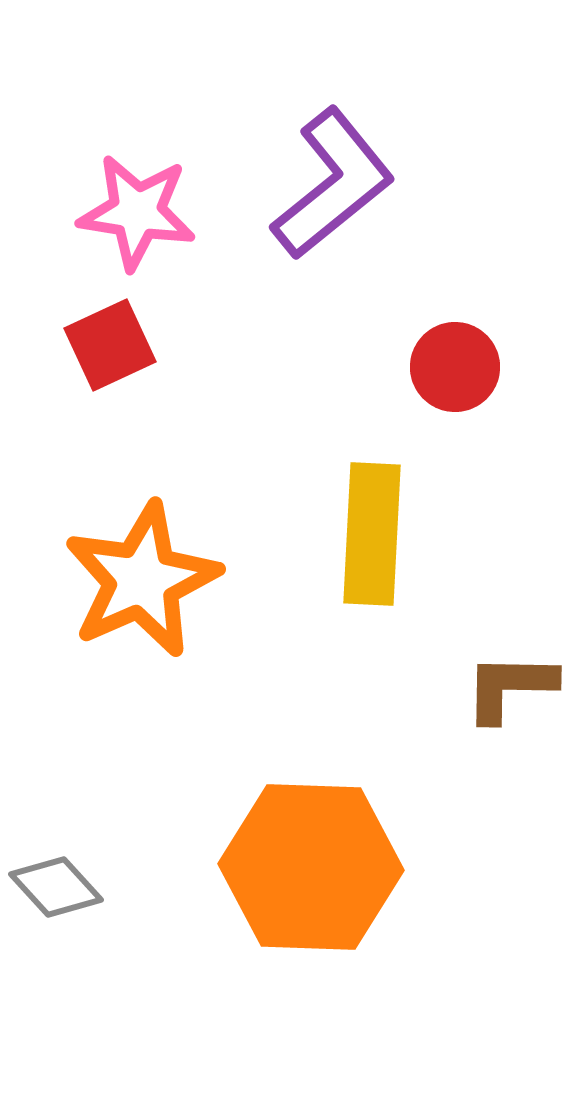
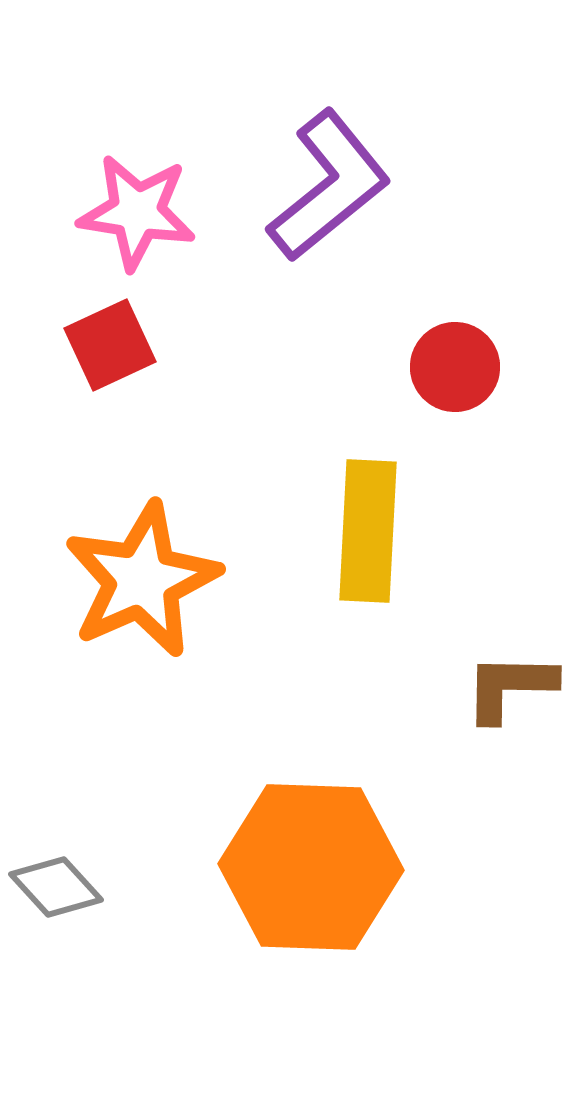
purple L-shape: moved 4 px left, 2 px down
yellow rectangle: moved 4 px left, 3 px up
